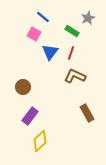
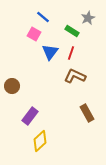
brown circle: moved 11 px left, 1 px up
